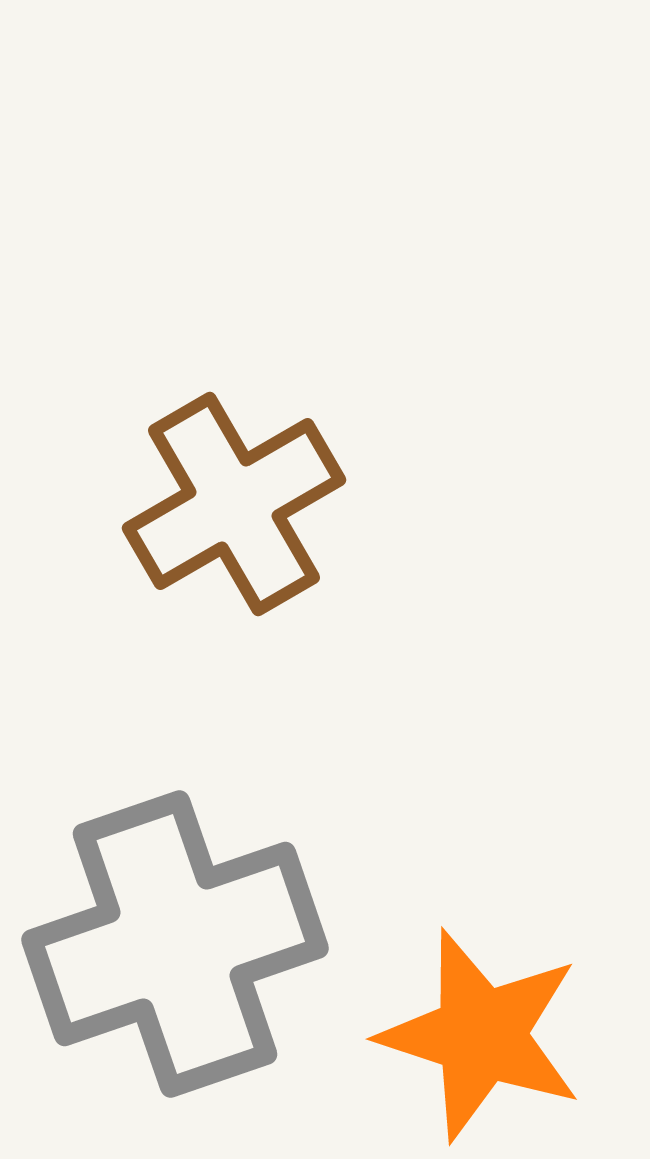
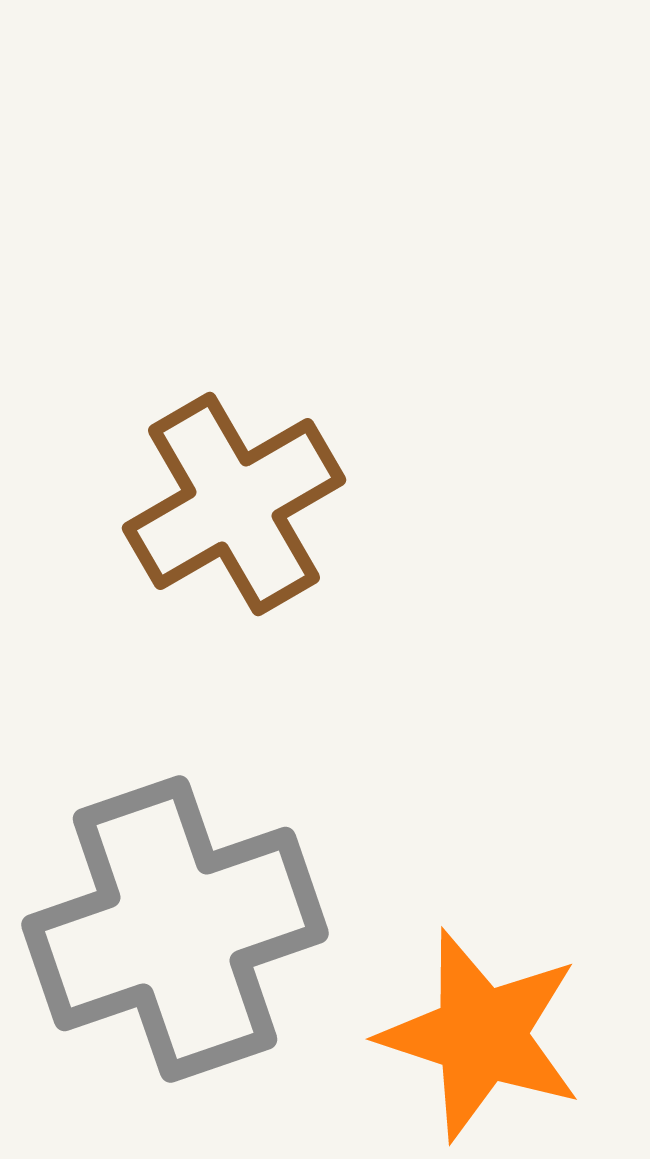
gray cross: moved 15 px up
